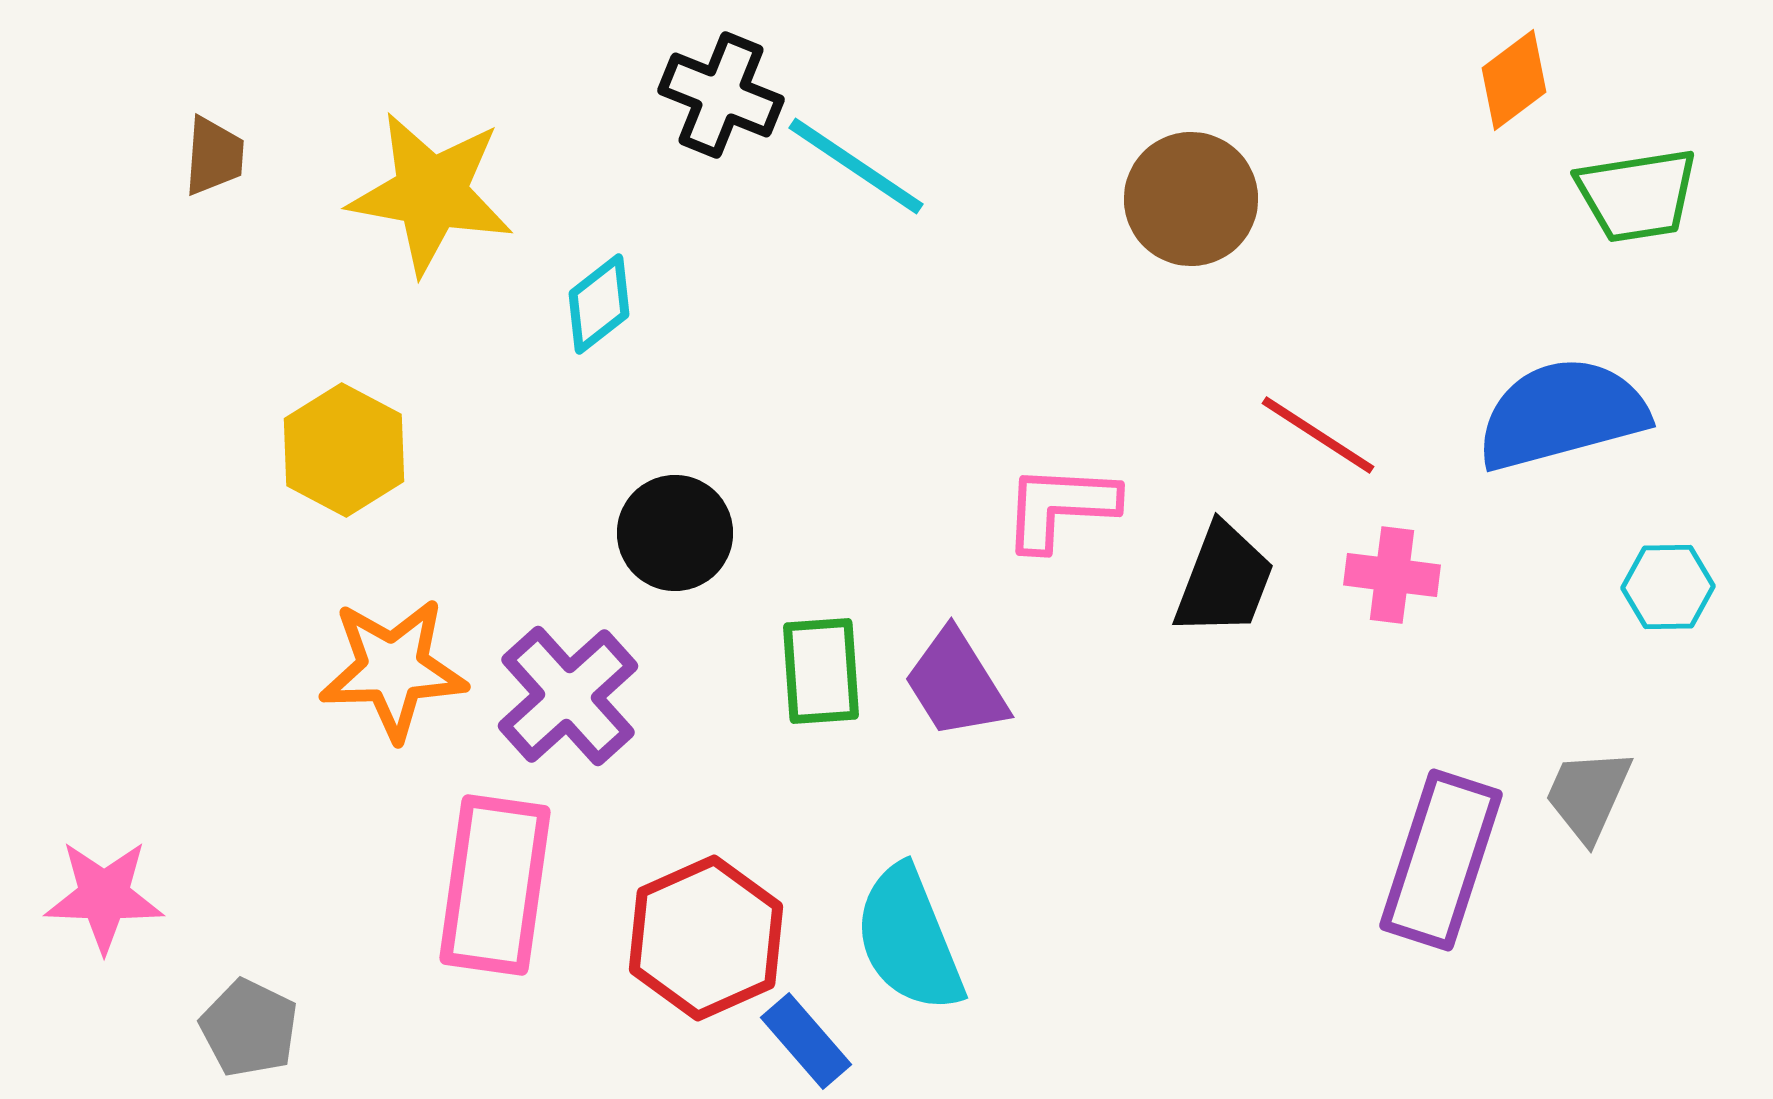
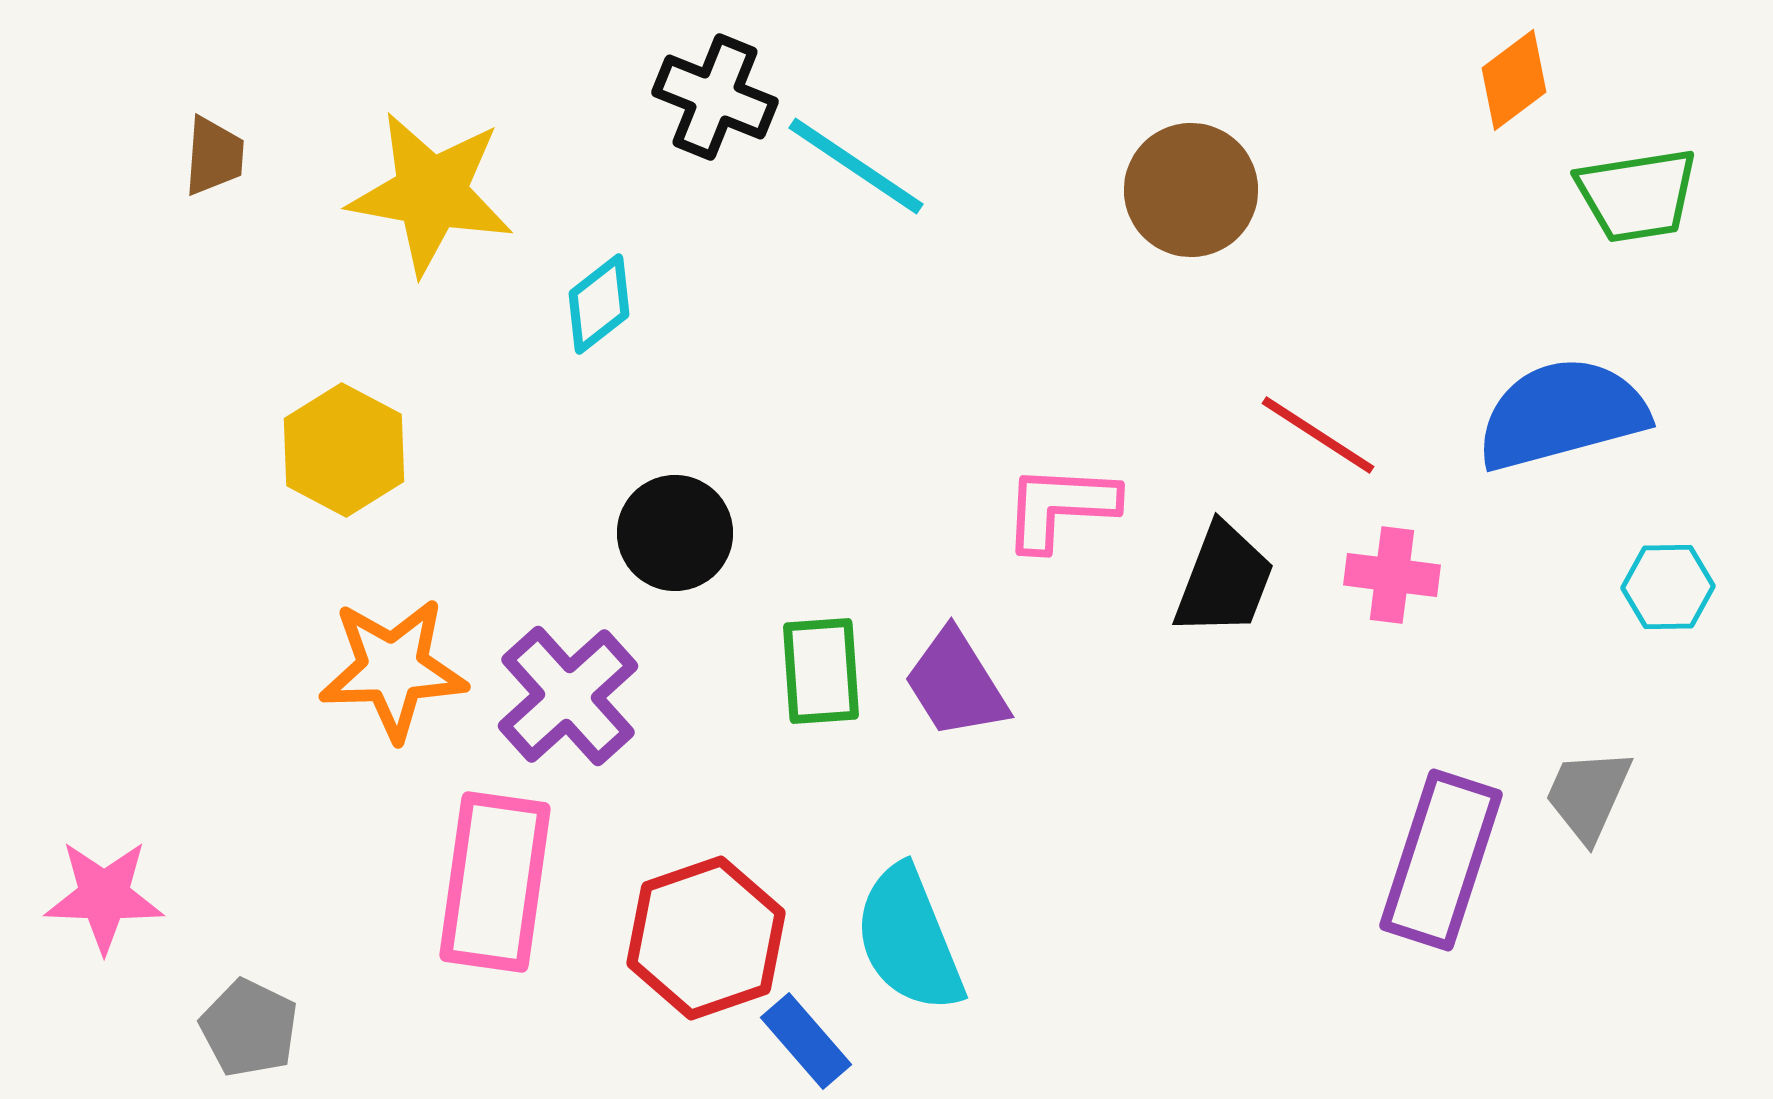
black cross: moved 6 px left, 2 px down
brown circle: moved 9 px up
pink rectangle: moved 3 px up
red hexagon: rotated 5 degrees clockwise
